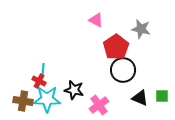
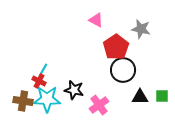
cyan line: rotated 24 degrees clockwise
black triangle: moved 1 px up; rotated 24 degrees counterclockwise
